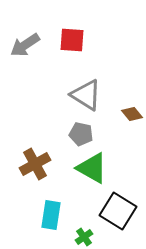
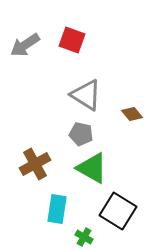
red square: rotated 16 degrees clockwise
cyan rectangle: moved 6 px right, 6 px up
green cross: rotated 24 degrees counterclockwise
